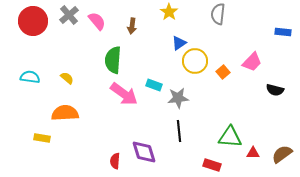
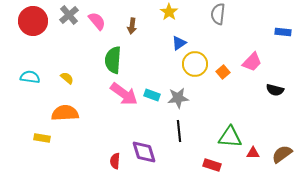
yellow circle: moved 3 px down
cyan rectangle: moved 2 px left, 10 px down
